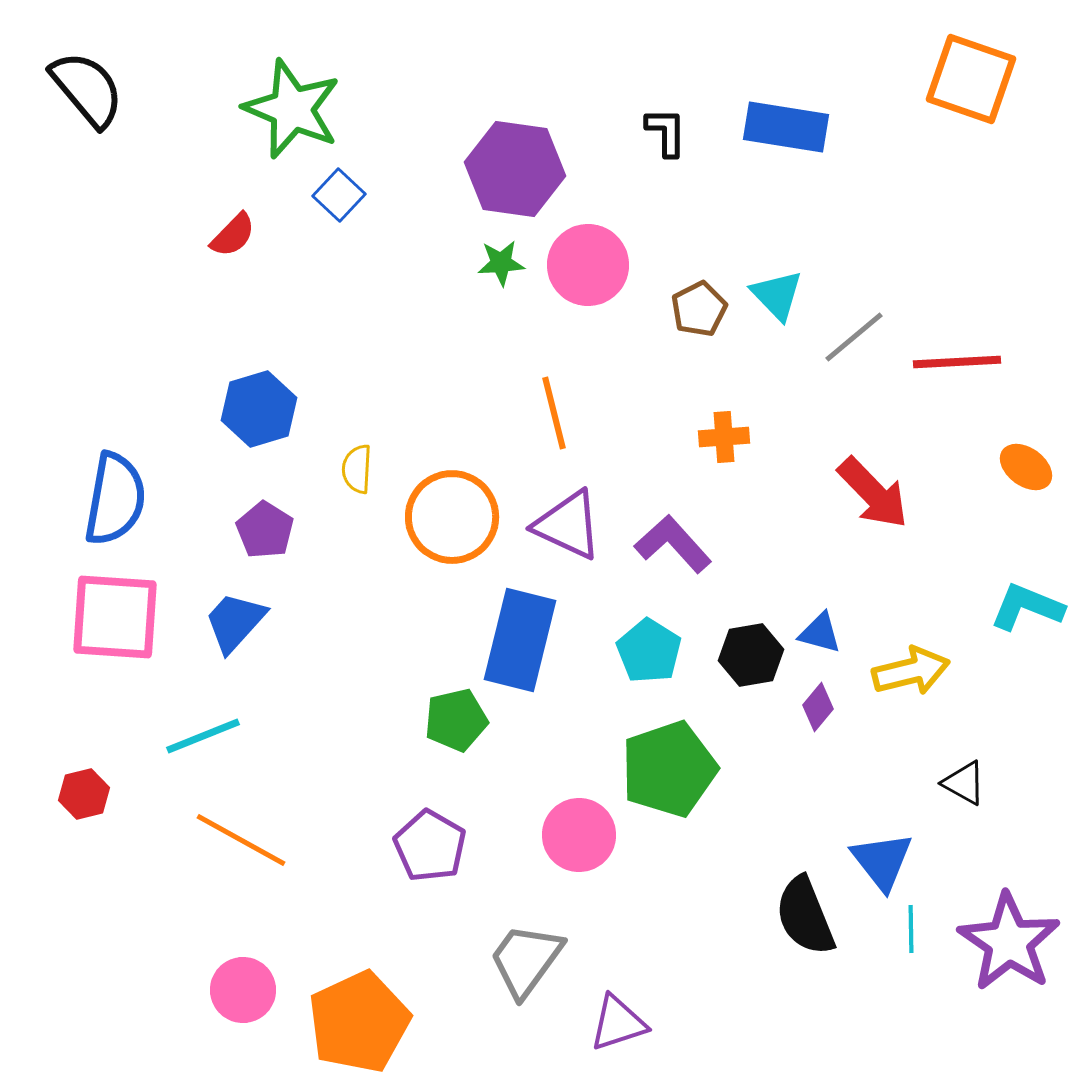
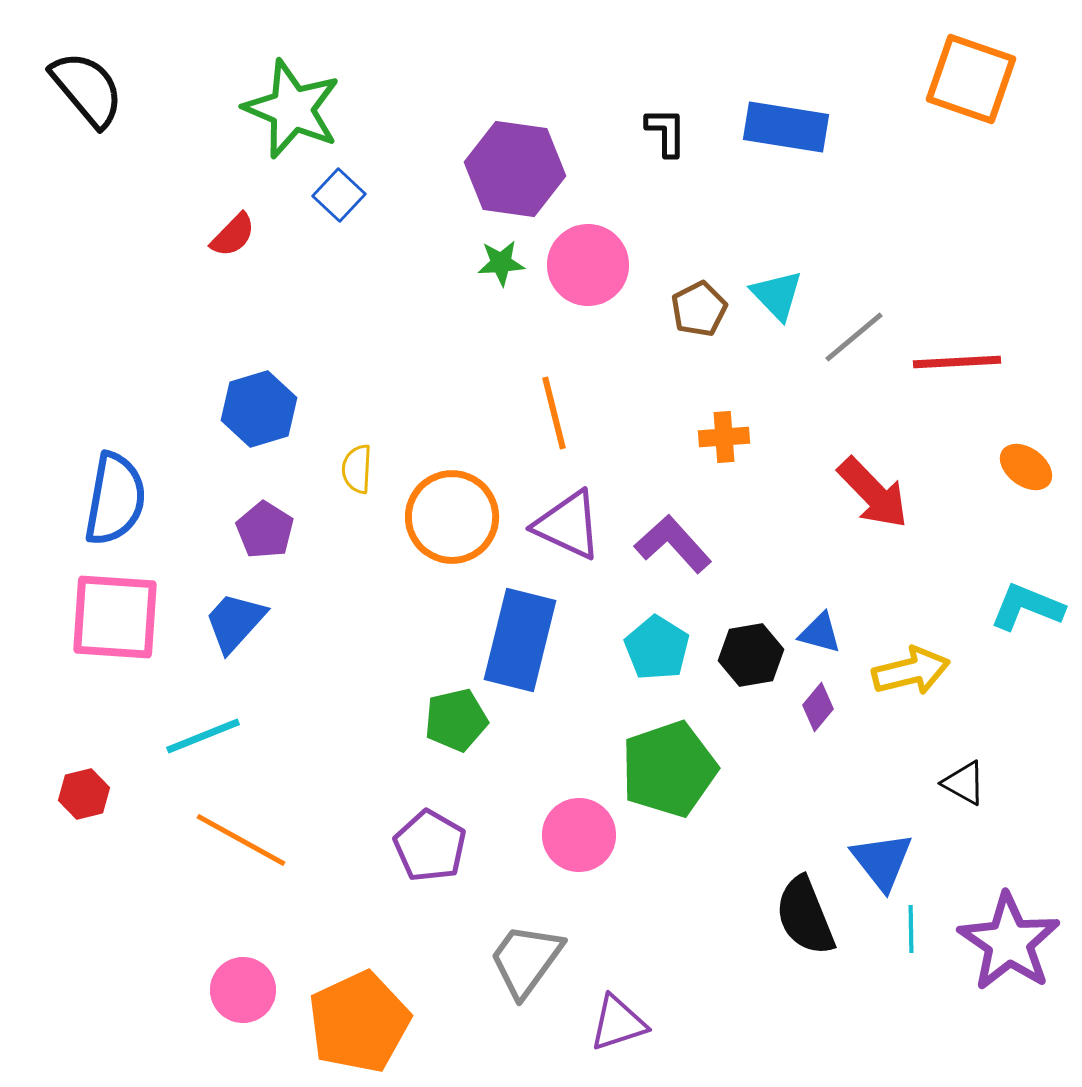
cyan pentagon at (649, 651): moved 8 px right, 3 px up
